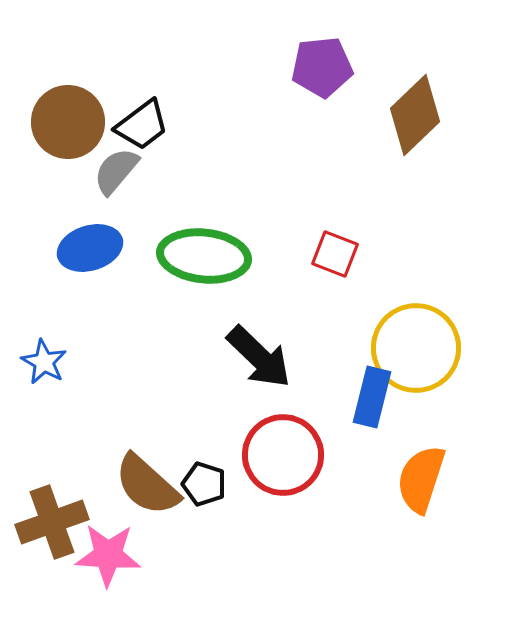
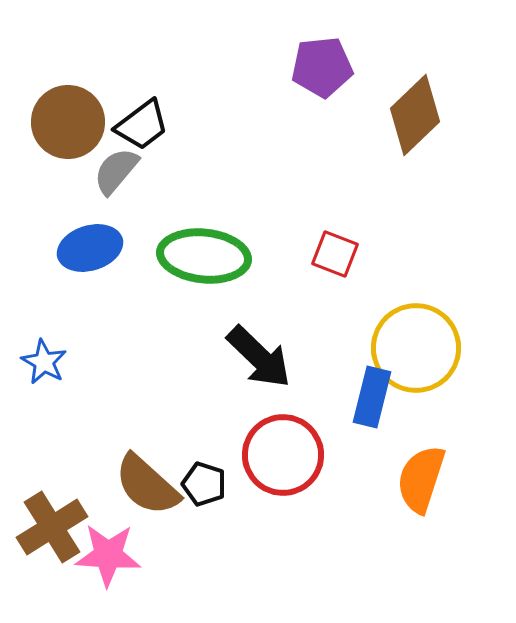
brown cross: moved 5 px down; rotated 12 degrees counterclockwise
